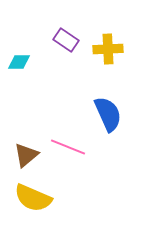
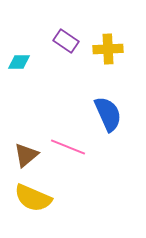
purple rectangle: moved 1 px down
